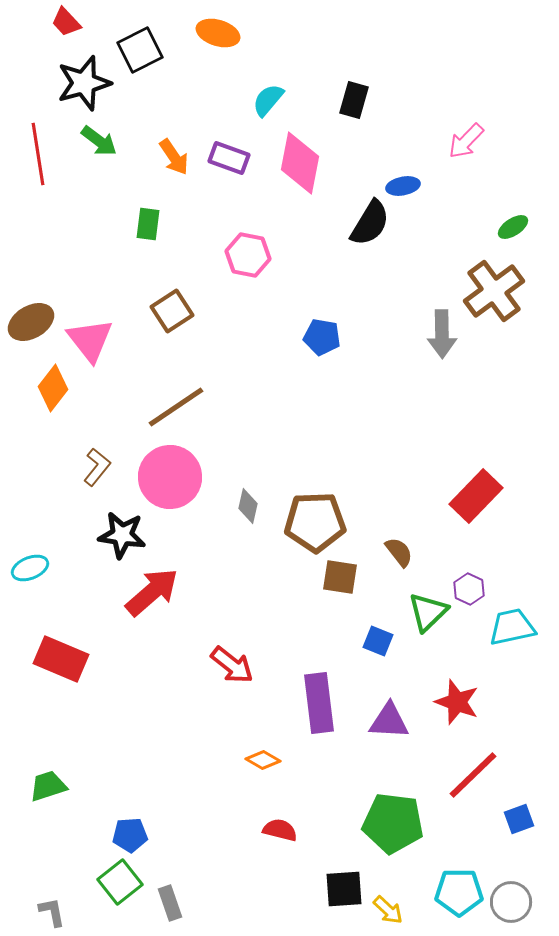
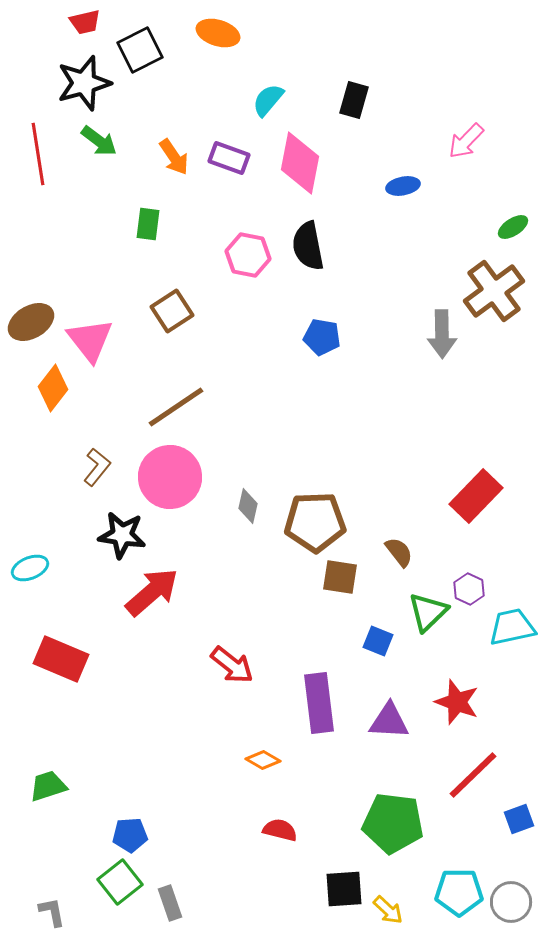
red trapezoid at (66, 22): moved 19 px right; rotated 60 degrees counterclockwise
black semicircle at (370, 223): moved 62 px left, 23 px down; rotated 138 degrees clockwise
